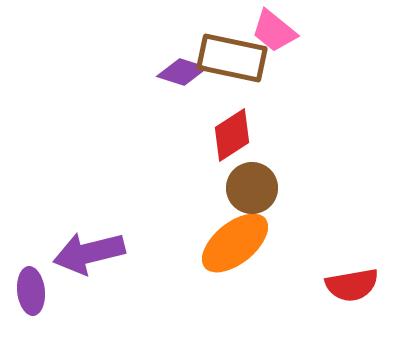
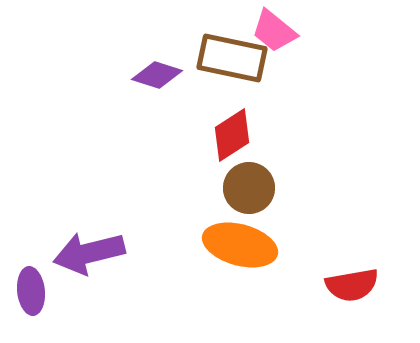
purple diamond: moved 25 px left, 3 px down
brown circle: moved 3 px left
orange ellipse: moved 5 px right, 2 px down; rotated 54 degrees clockwise
